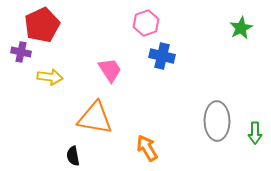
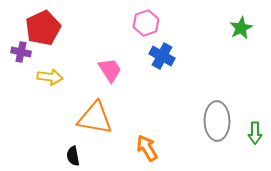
red pentagon: moved 1 px right, 3 px down
blue cross: rotated 15 degrees clockwise
